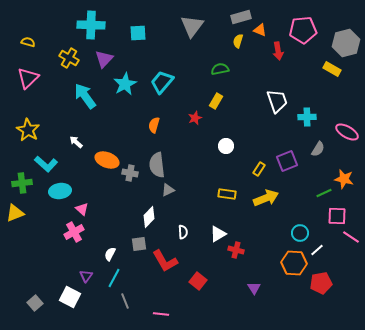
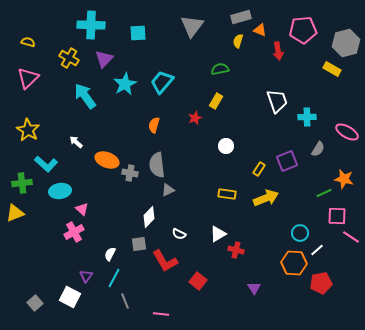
white semicircle at (183, 232): moved 4 px left, 2 px down; rotated 120 degrees clockwise
